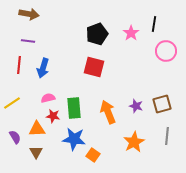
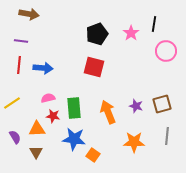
purple line: moved 7 px left
blue arrow: rotated 102 degrees counterclockwise
orange star: rotated 30 degrees clockwise
